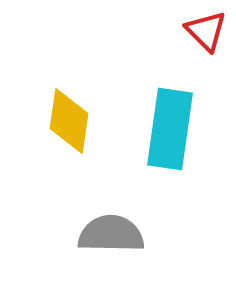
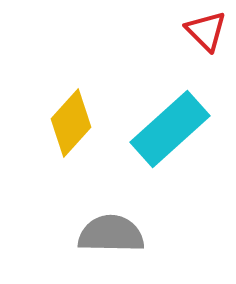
yellow diamond: moved 2 px right, 2 px down; rotated 34 degrees clockwise
cyan rectangle: rotated 40 degrees clockwise
